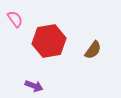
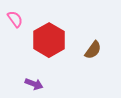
red hexagon: moved 1 px up; rotated 20 degrees counterclockwise
purple arrow: moved 2 px up
